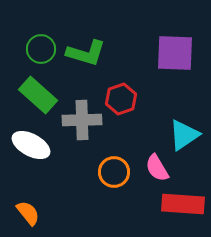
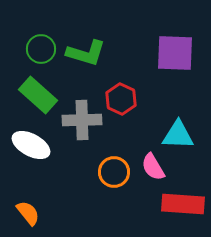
red hexagon: rotated 16 degrees counterclockwise
cyan triangle: moved 6 px left; rotated 36 degrees clockwise
pink semicircle: moved 4 px left, 1 px up
